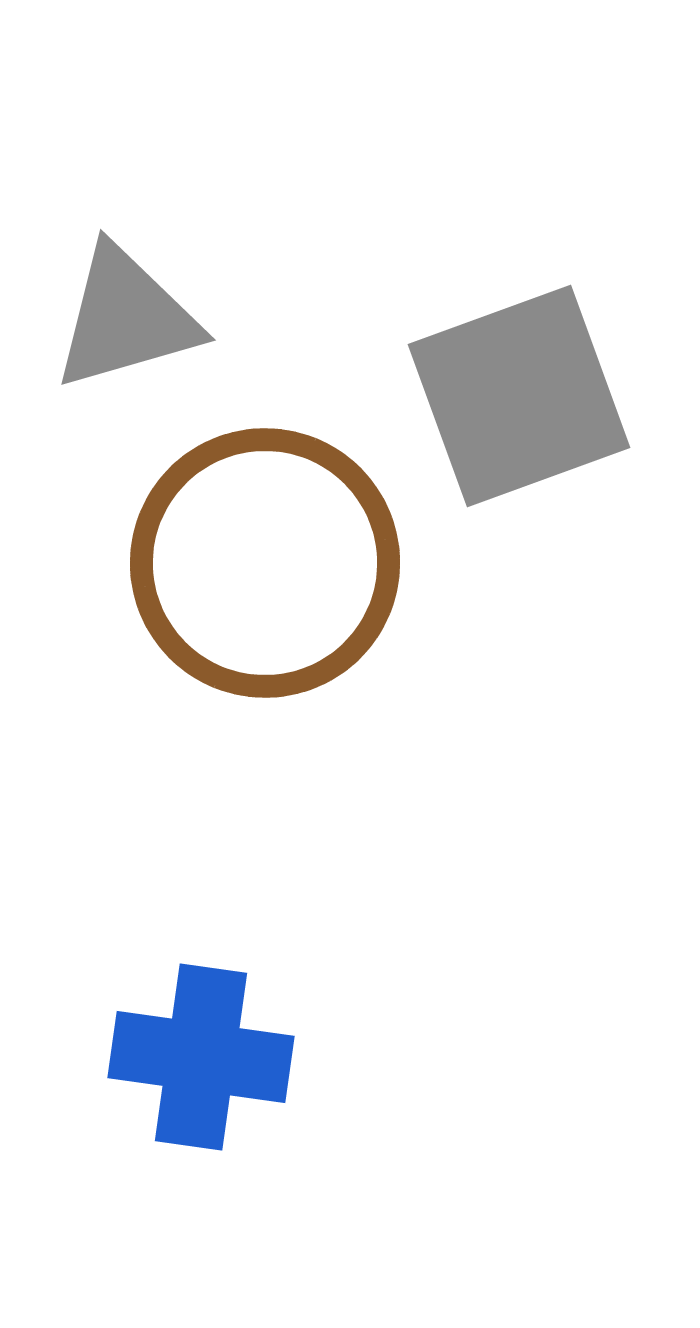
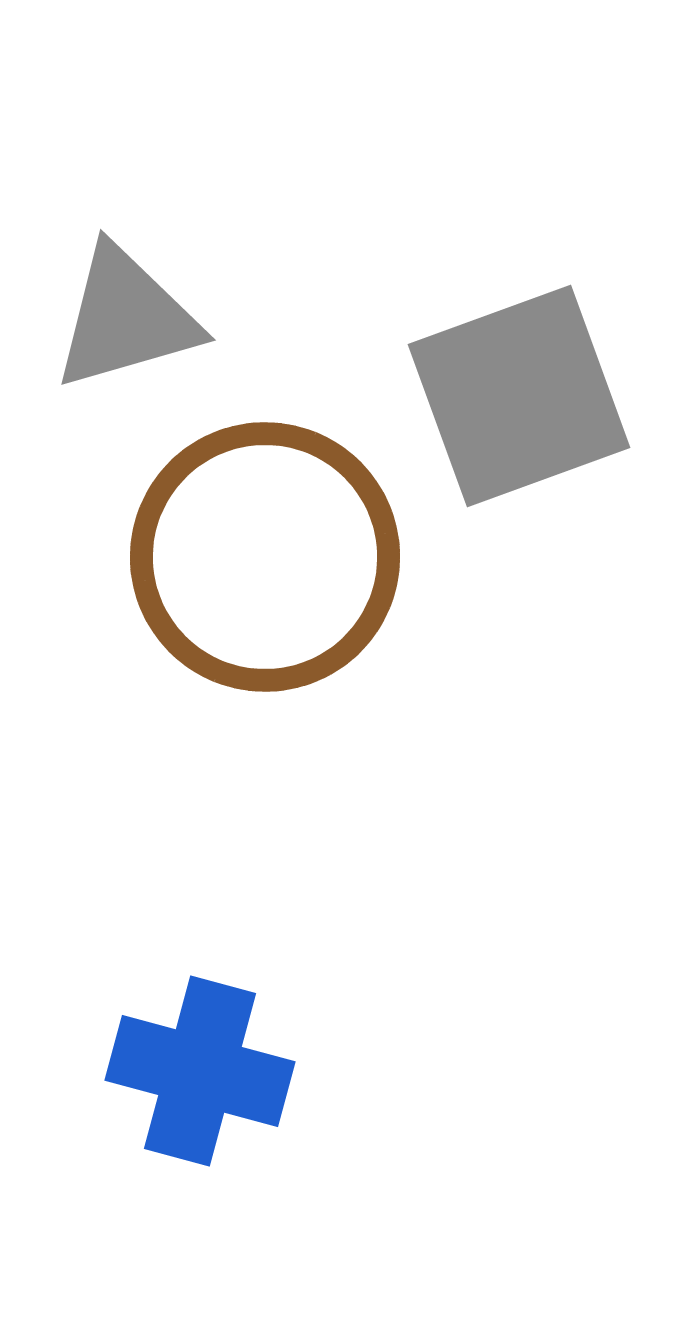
brown circle: moved 6 px up
blue cross: moved 1 px left, 14 px down; rotated 7 degrees clockwise
